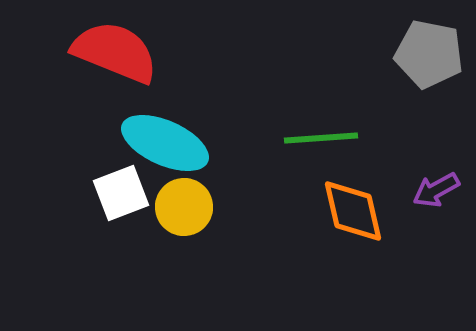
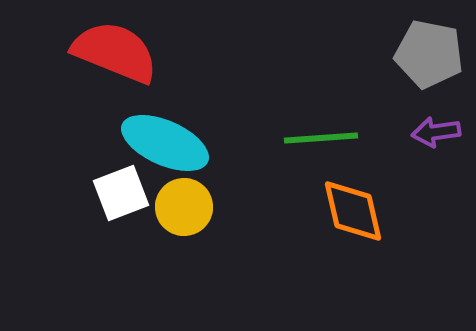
purple arrow: moved 58 px up; rotated 21 degrees clockwise
